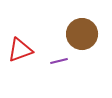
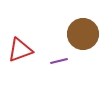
brown circle: moved 1 px right
